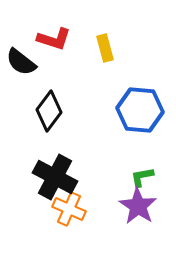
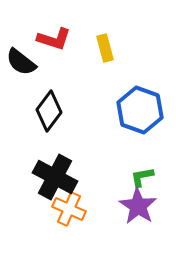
blue hexagon: rotated 15 degrees clockwise
